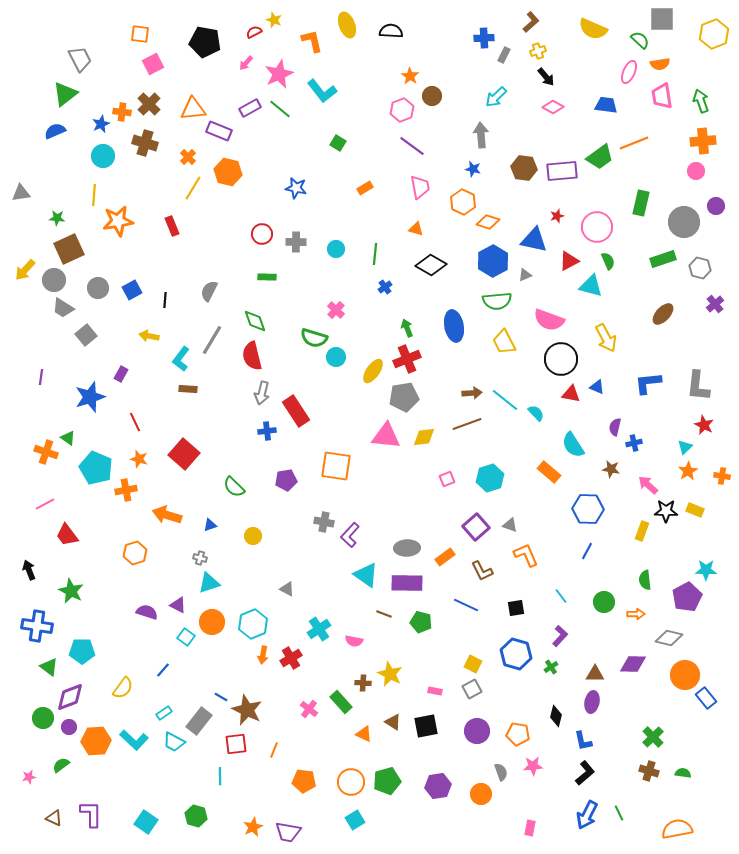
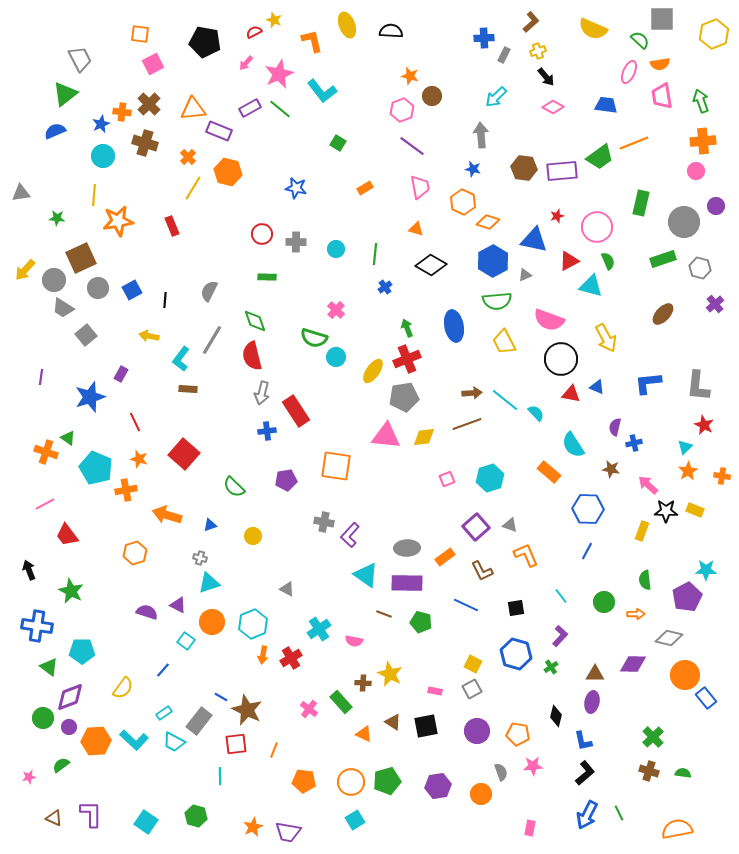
orange star at (410, 76): rotated 18 degrees counterclockwise
brown square at (69, 249): moved 12 px right, 9 px down
cyan square at (186, 637): moved 4 px down
